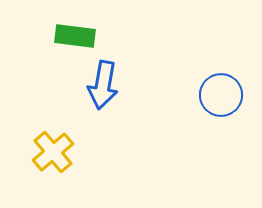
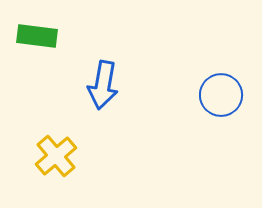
green rectangle: moved 38 px left
yellow cross: moved 3 px right, 4 px down
